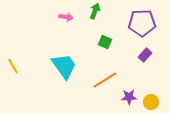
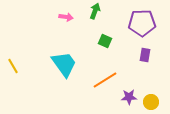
green square: moved 1 px up
purple rectangle: rotated 32 degrees counterclockwise
cyan trapezoid: moved 2 px up
